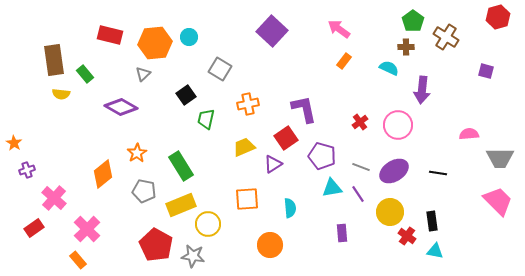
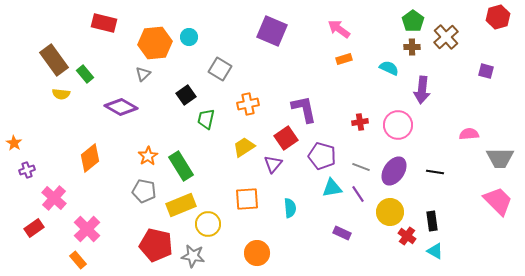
purple square at (272, 31): rotated 20 degrees counterclockwise
red rectangle at (110, 35): moved 6 px left, 12 px up
brown cross at (446, 37): rotated 15 degrees clockwise
brown cross at (406, 47): moved 6 px right
brown rectangle at (54, 60): rotated 28 degrees counterclockwise
orange rectangle at (344, 61): moved 2 px up; rotated 35 degrees clockwise
red cross at (360, 122): rotated 28 degrees clockwise
yellow trapezoid at (244, 147): rotated 10 degrees counterclockwise
orange star at (137, 153): moved 11 px right, 3 px down
purple triangle at (273, 164): rotated 18 degrees counterclockwise
purple ellipse at (394, 171): rotated 24 degrees counterclockwise
black line at (438, 173): moved 3 px left, 1 px up
orange diamond at (103, 174): moved 13 px left, 16 px up
purple rectangle at (342, 233): rotated 60 degrees counterclockwise
red pentagon at (156, 245): rotated 16 degrees counterclockwise
orange circle at (270, 245): moved 13 px left, 8 px down
cyan triangle at (435, 251): rotated 18 degrees clockwise
